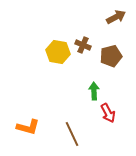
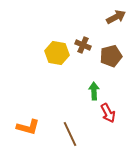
yellow hexagon: moved 1 px left, 1 px down
brown line: moved 2 px left
